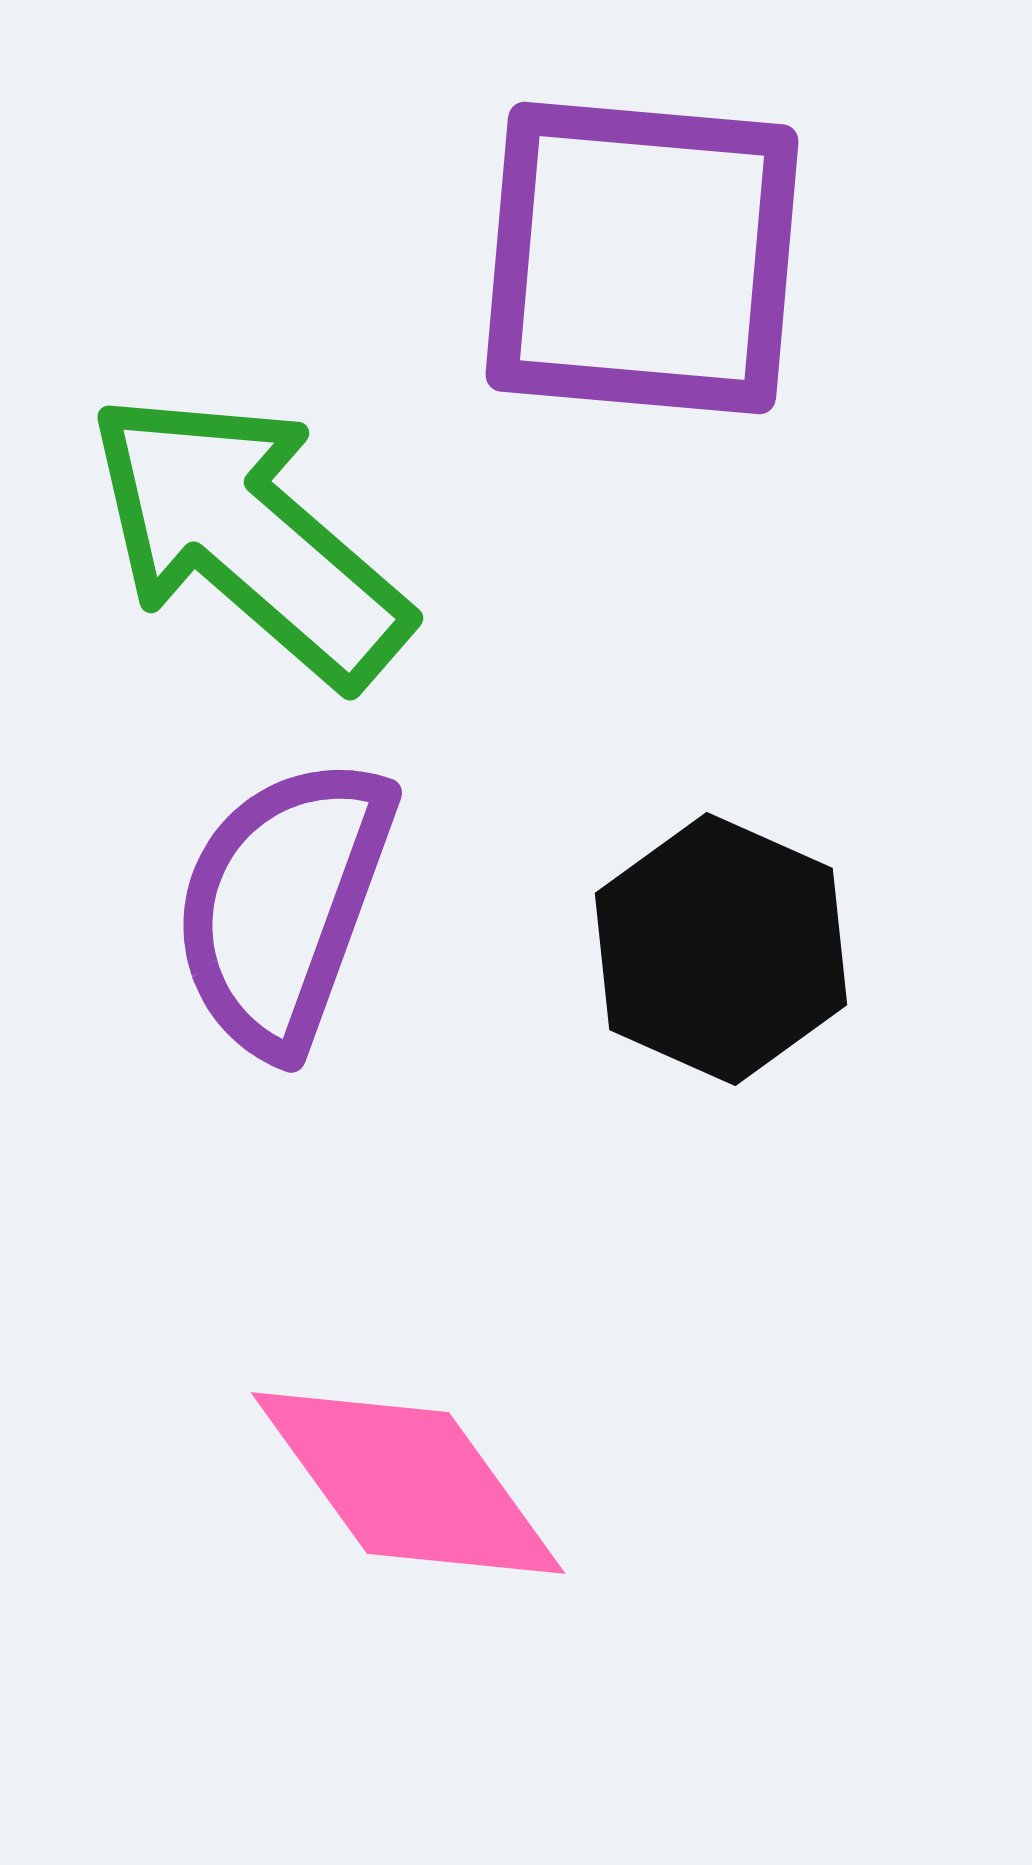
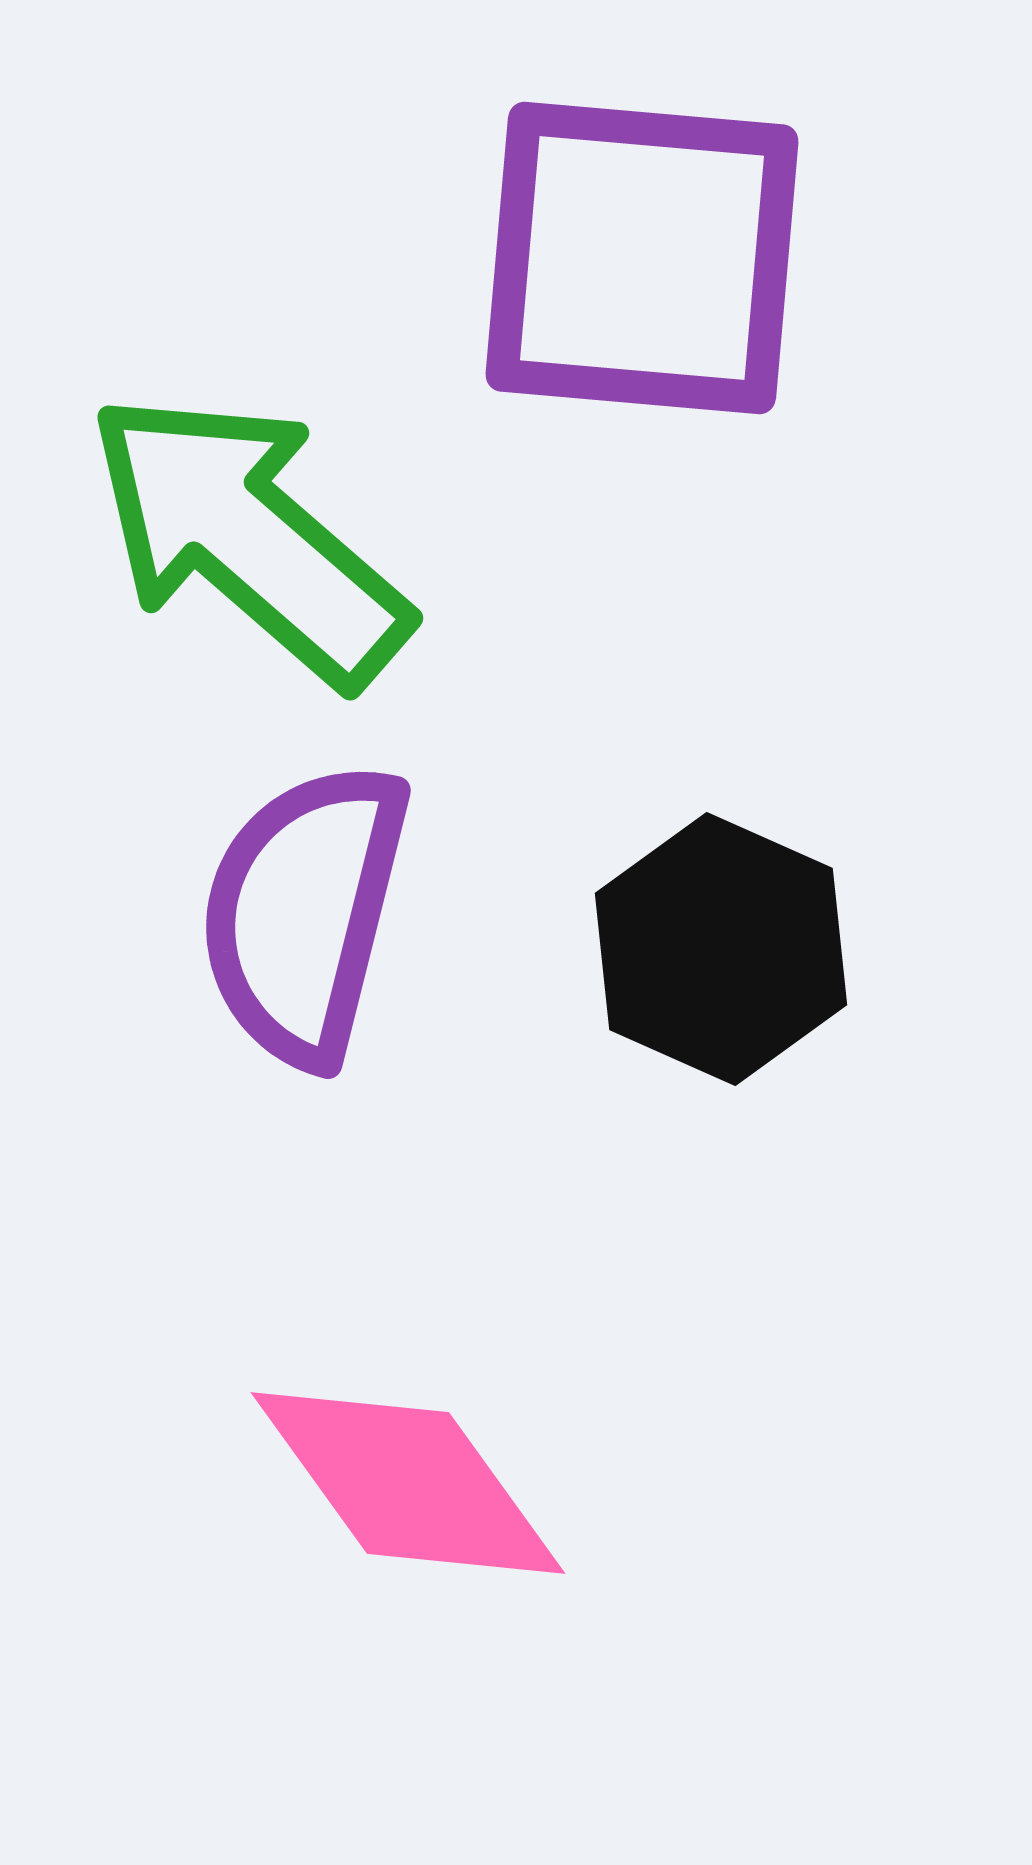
purple semicircle: moved 21 px right, 8 px down; rotated 6 degrees counterclockwise
